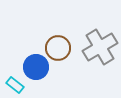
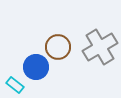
brown circle: moved 1 px up
